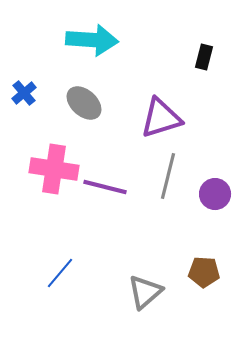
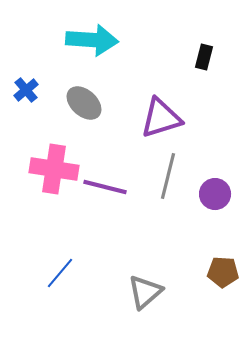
blue cross: moved 2 px right, 3 px up
brown pentagon: moved 19 px right
